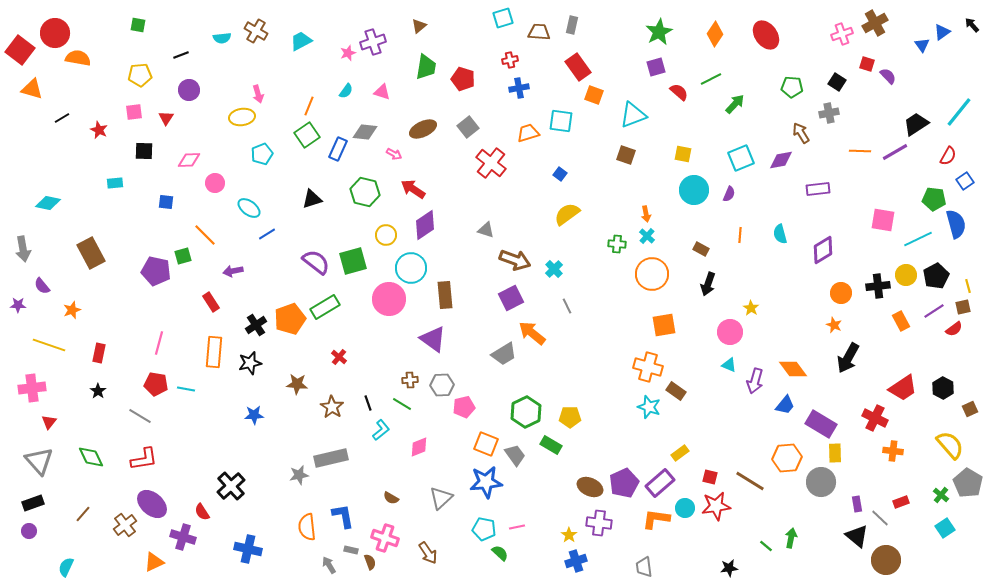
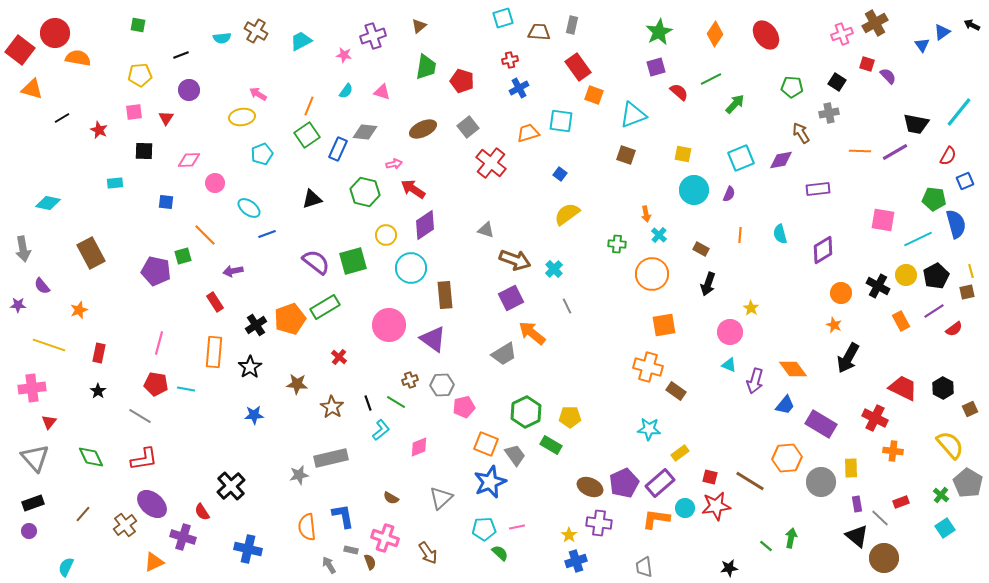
black arrow at (972, 25): rotated 21 degrees counterclockwise
purple cross at (373, 42): moved 6 px up
pink star at (348, 53): moved 4 px left, 2 px down; rotated 28 degrees clockwise
red pentagon at (463, 79): moved 1 px left, 2 px down
blue cross at (519, 88): rotated 18 degrees counterclockwise
pink arrow at (258, 94): rotated 138 degrees clockwise
black trapezoid at (916, 124): rotated 136 degrees counterclockwise
pink arrow at (394, 154): moved 10 px down; rotated 42 degrees counterclockwise
blue square at (965, 181): rotated 12 degrees clockwise
blue line at (267, 234): rotated 12 degrees clockwise
cyan cross at (647, 236): moved 12 px right, 1 px up
black cross at (878, 286): rotated 35 degrees clockwise
yellow line at (968, 286): moved 3 px right, 15 px up
pink circle at (389, 299): moved 26 px down
red rectangle at (211, 302): moved 4 px right
brown square at (963, 307): moved 4 px right, 15 px up
orange star at (72, 310): moved 7 px right
black star at (250, 363): moved 4 px down; rotated 20 degrees counterclockwise
brown cross at (410, 380): rotated 14 degrees counterclockwise
red trapezoid at (903, 388): rotated 120 degrees counterclockwise
green line at (402, 404): moved 6 px left, 2 px up
cyan star at (649, 407): moved 22 px down; rotated 15 degrees counterclockwise
yellow rectangle at (835, 453): moved 16 px right, 15 px down
gray triangle at (39, 461): moved 4 px left, 3 px up
blue star at (486, 482): moved 4 px right; rotated 16 degrees counterclockwise
cyan pentagon at (484, 529): rotated 15 degrees counterclockwise
brown circle at (886, 560): moved 2 px left, 2 px up
